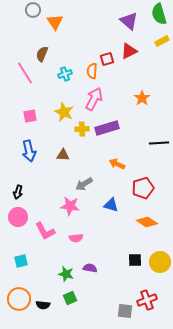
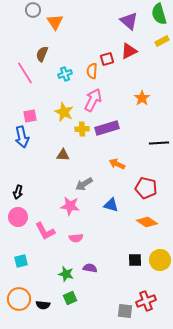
pink arrow: moved 1 px left, 1 px down
blue arrow: moved 7 px left, 14 px up
red pentagon: moved 3 px right; rotated 30 degrees clockwise
yellow circle: moved 2 px up
red cross: moved 1 px left, 1 px down
